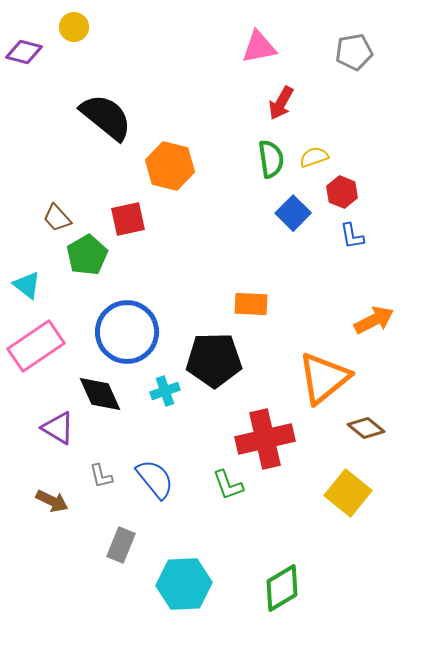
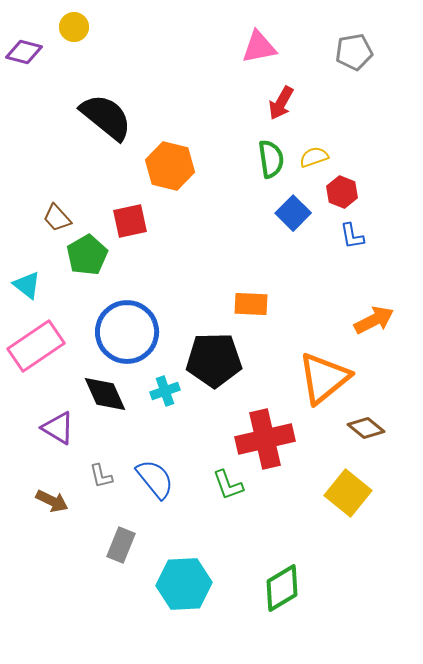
red square: moved 2 px right, 2 px down
black diamond: moved 5 px right
